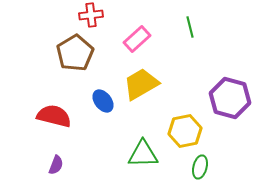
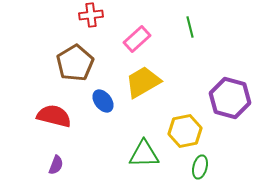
brown pentagon: moved 10 px down
yellow trapezoid: moved 2 px right, 2 px up
green triangle: moved 1 px right
